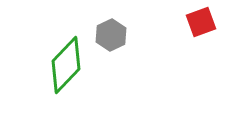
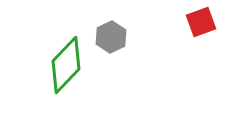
gray hexagon: moved 2 px down
